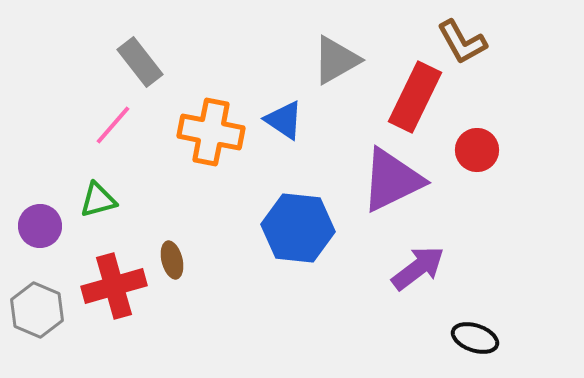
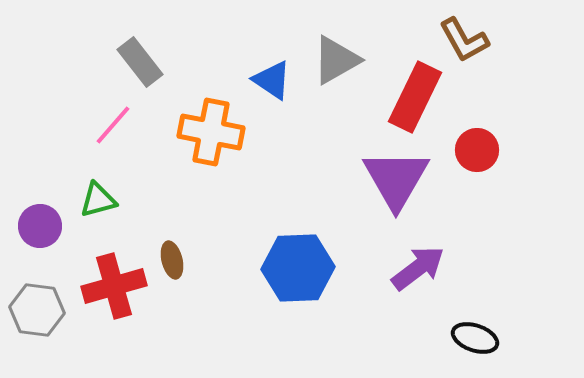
brown L-shape: moved 2 px right, 2 px up
blue triangle: moved 12 px left, 40 px up
purple triangle: moved 4 px right, 1 px up; rotated 34 degrees counterclockwise
blue hexagon: moved 40 px down; rotated 8 degrees counterclockwise
gray hexagon: rotated 16 degrees counterclockwise
